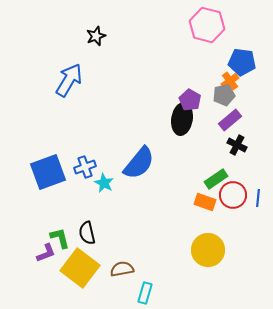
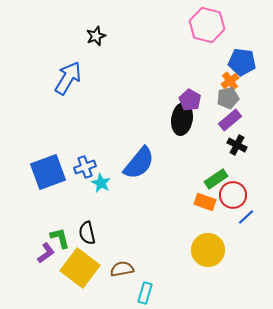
blue arrow: moved 1 px left, 2 px up
gray pentagon: moved 4 px right, 3 px down
cyan star: moved 3 px left
blue line: moved 12 px left, 19 px down; rotated 42 degrees clockwise
purple L-shape: rotated 15 degrees counterclockwise
